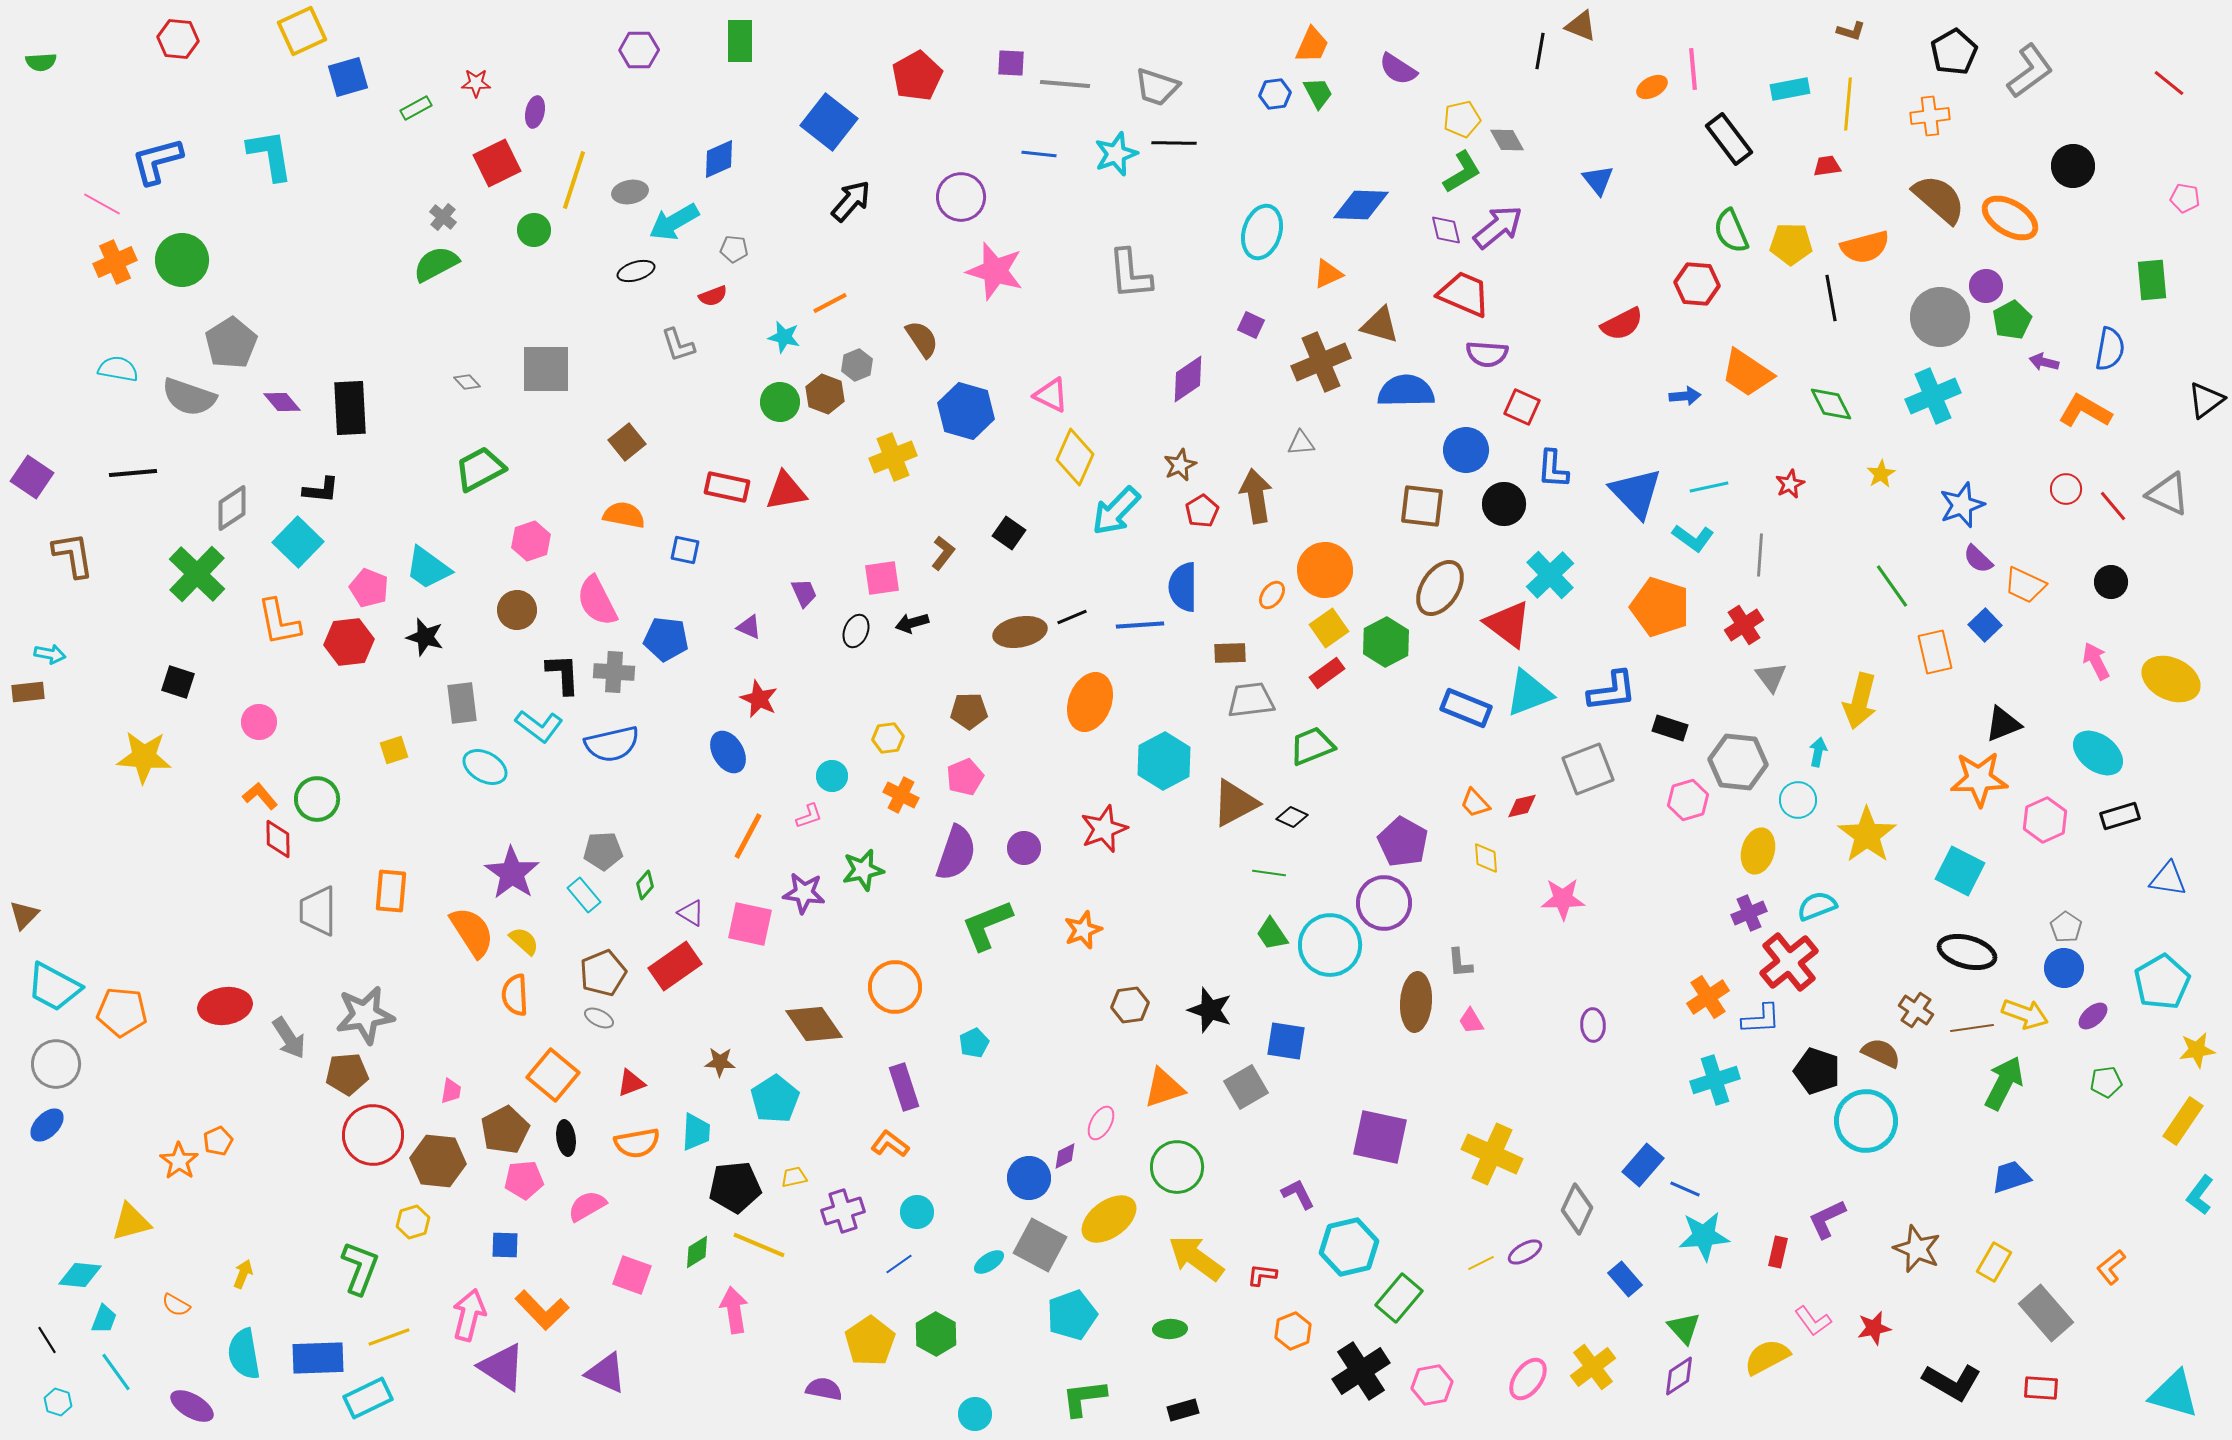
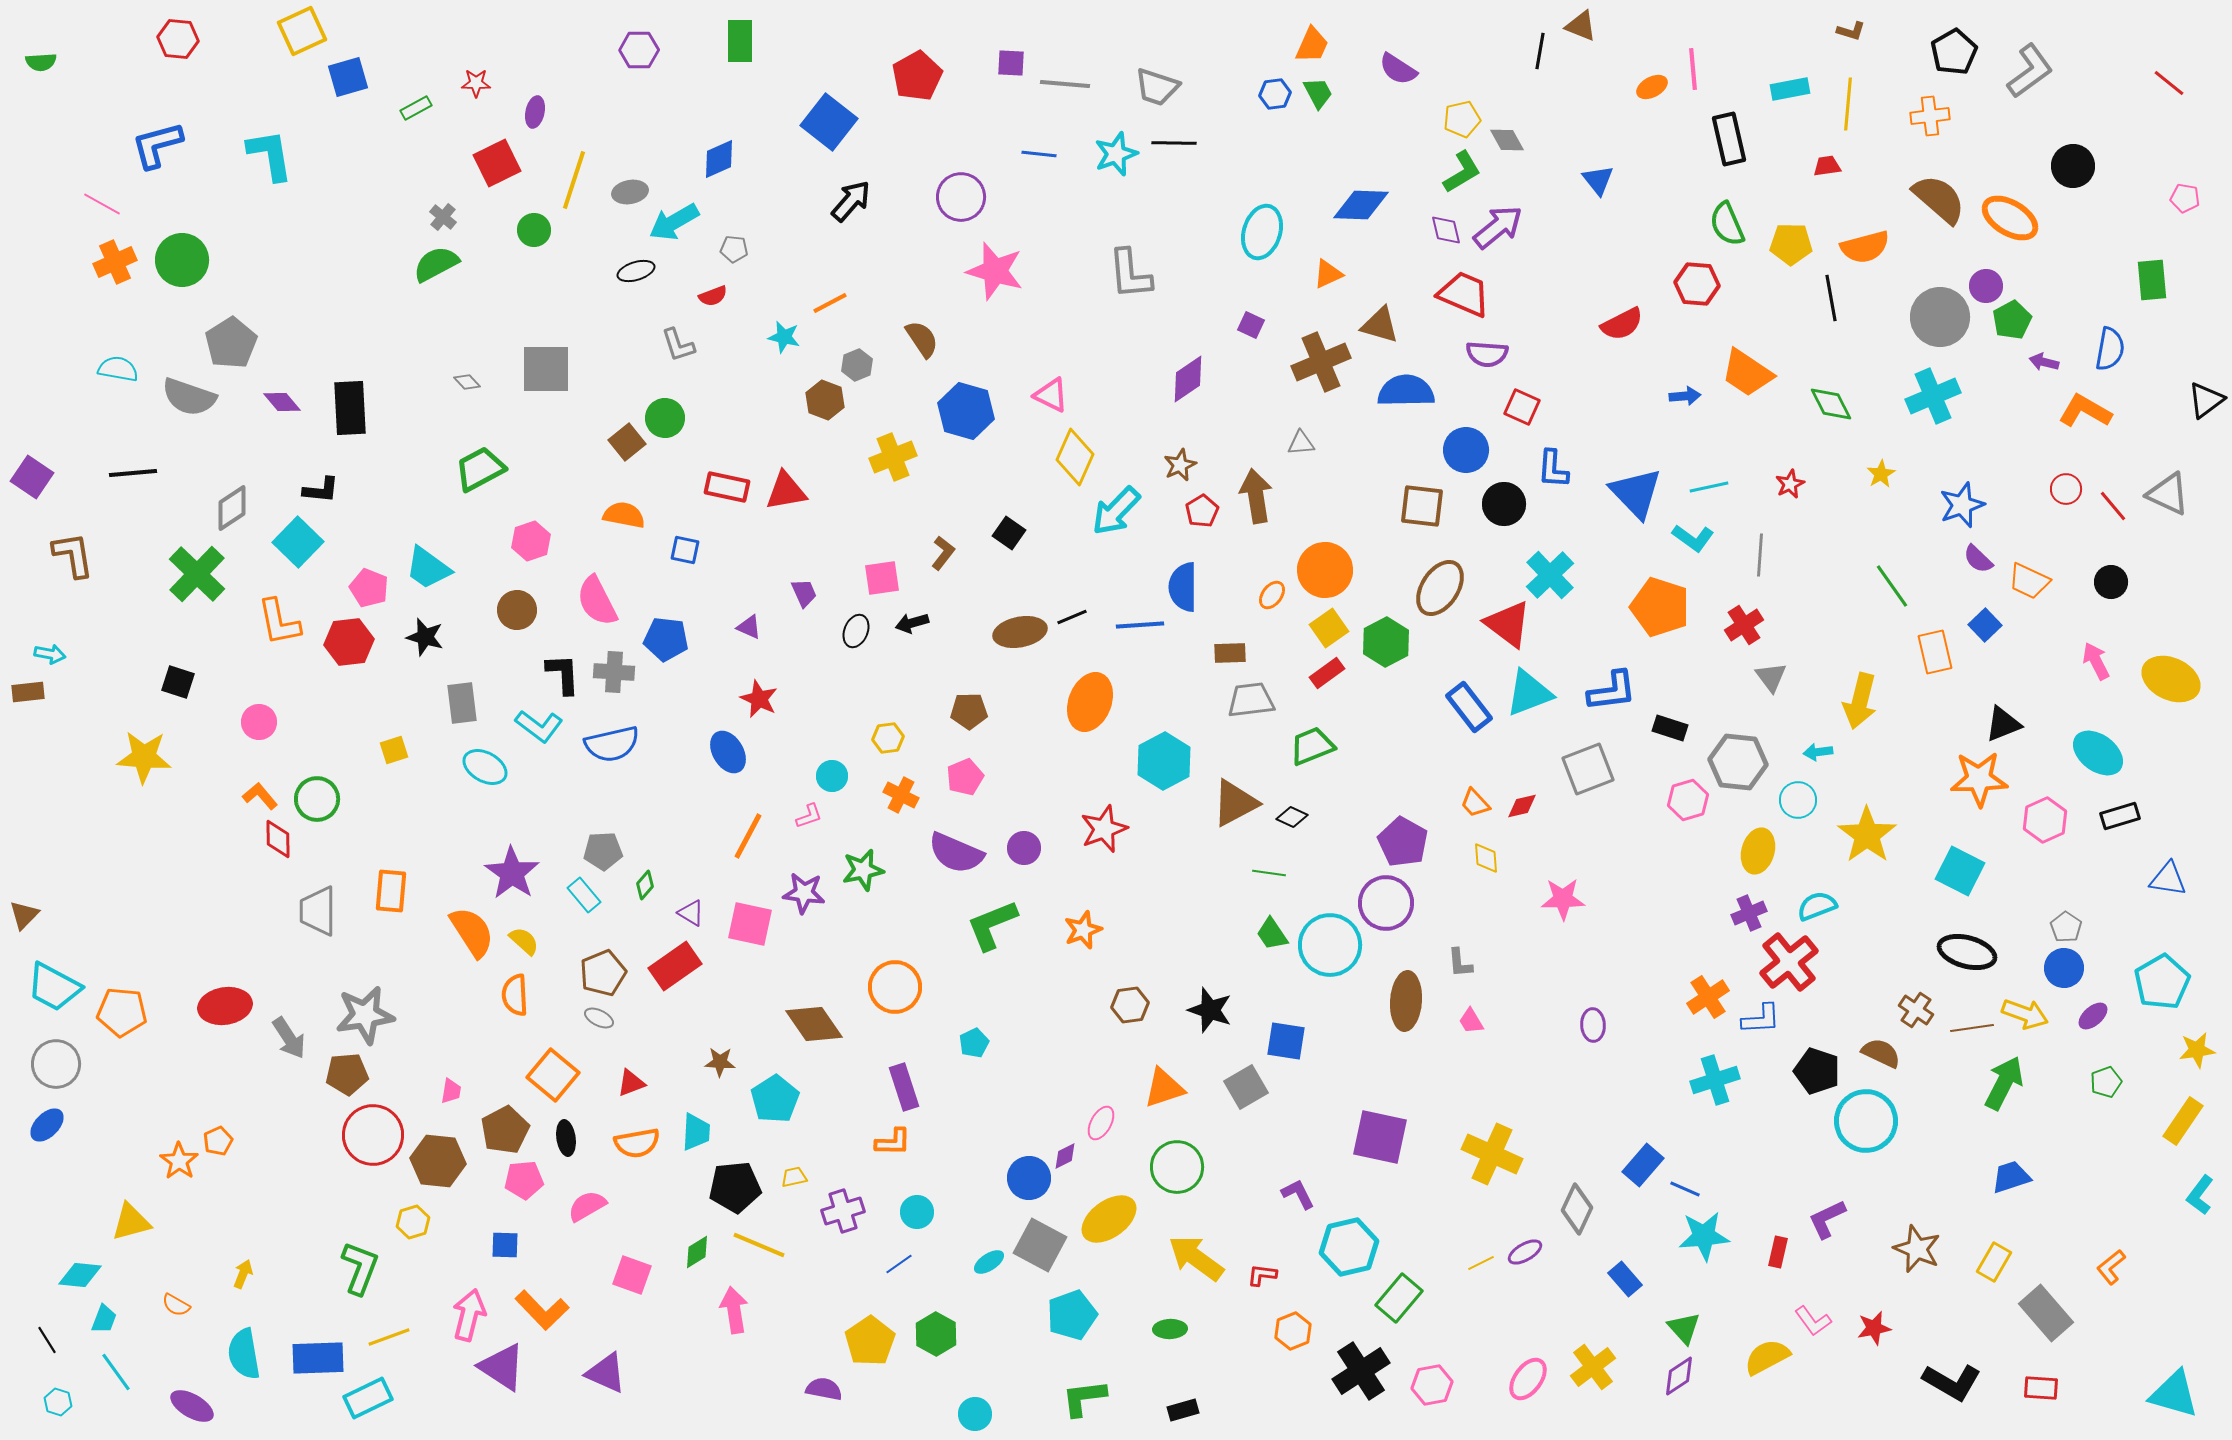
black rectangle at (1729, 139): rotated 24 degrees clockwise
blue L-shape at (157, 161): moved 16 px up
green semicircle at (1731, 231): moved 4 px left, 7 px up
brown hexagon at (825, 394): moved 6 px down
green circle at (780, 402): moved 115 px left, 16 px down
orange trapezoid at (2025, 585): moved 4 px right, 4 px up
blue rectangle at (1466, 708): moved 3 px right, 1 px up; rotated 30 degrees clockwise
cyan arrow at (1818, 752): rotated 108 degrees counterclockwise
purple semicircle at (956, 853): rotated 94 degrees clockwise
purple circle at (1384, 903): moved 2 px right
green L-shape at (987, 925): moved 5 px right
brown ellipse at (1416, 1002): moved 10 px left, 1 px up
green pentagon at (2106, 1082): rotated 12 degrees counterclockwise
orange L-shape at (890, 1144): moved 3 px right, 2 px up; rotated 144 degrees clockwise
